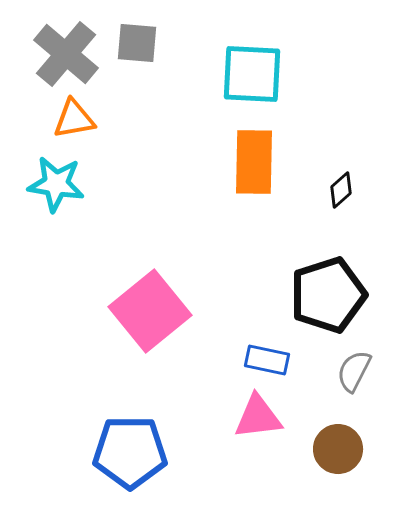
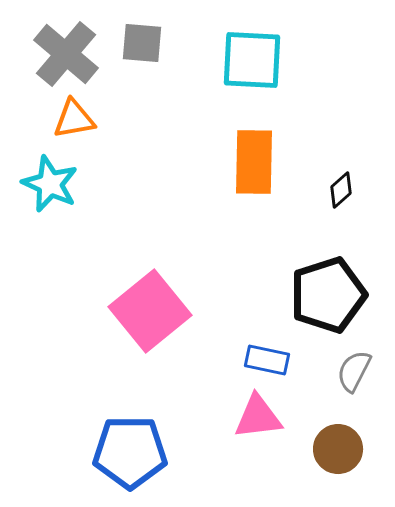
gray square: moved 5 px right
cyan square: moved 14 px up
cyan star: moved 6 px left; rotated 16 degrees clockwise
